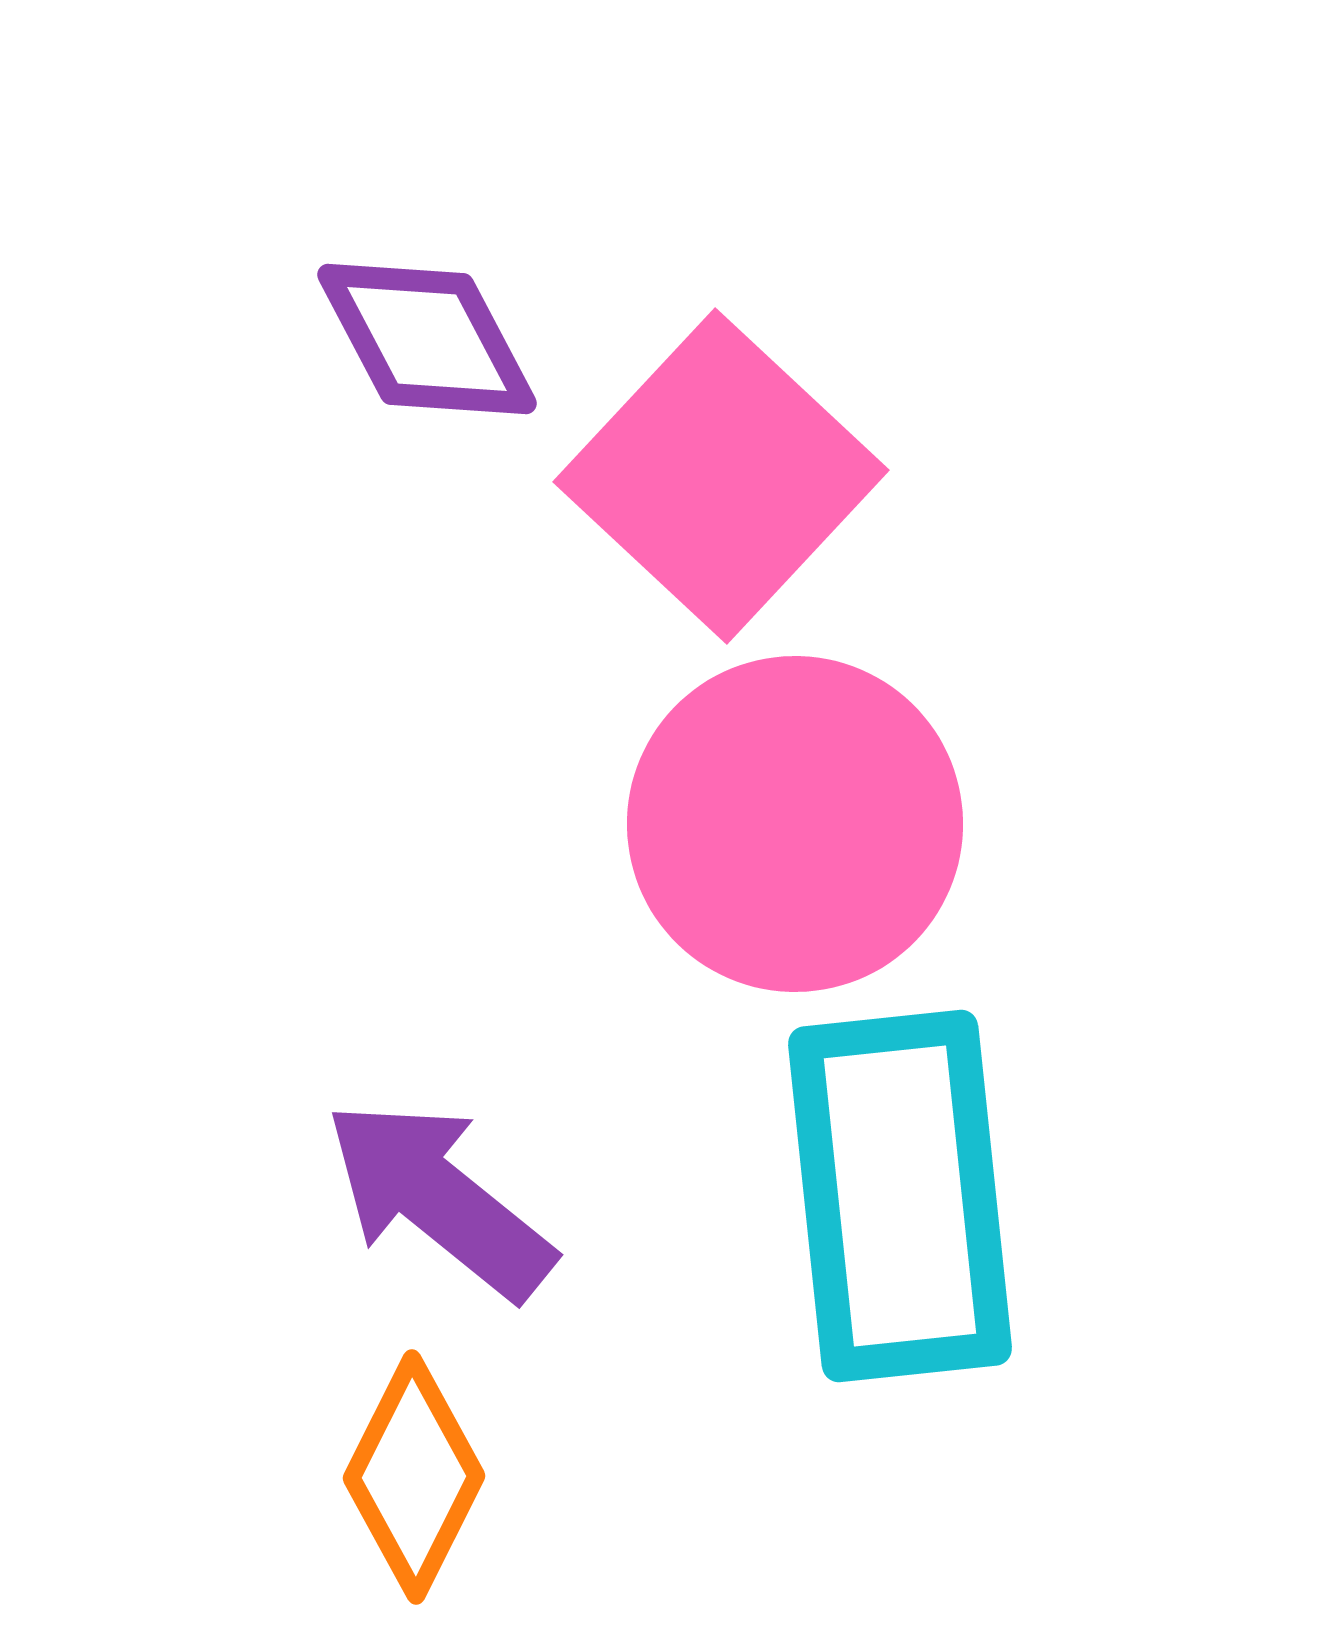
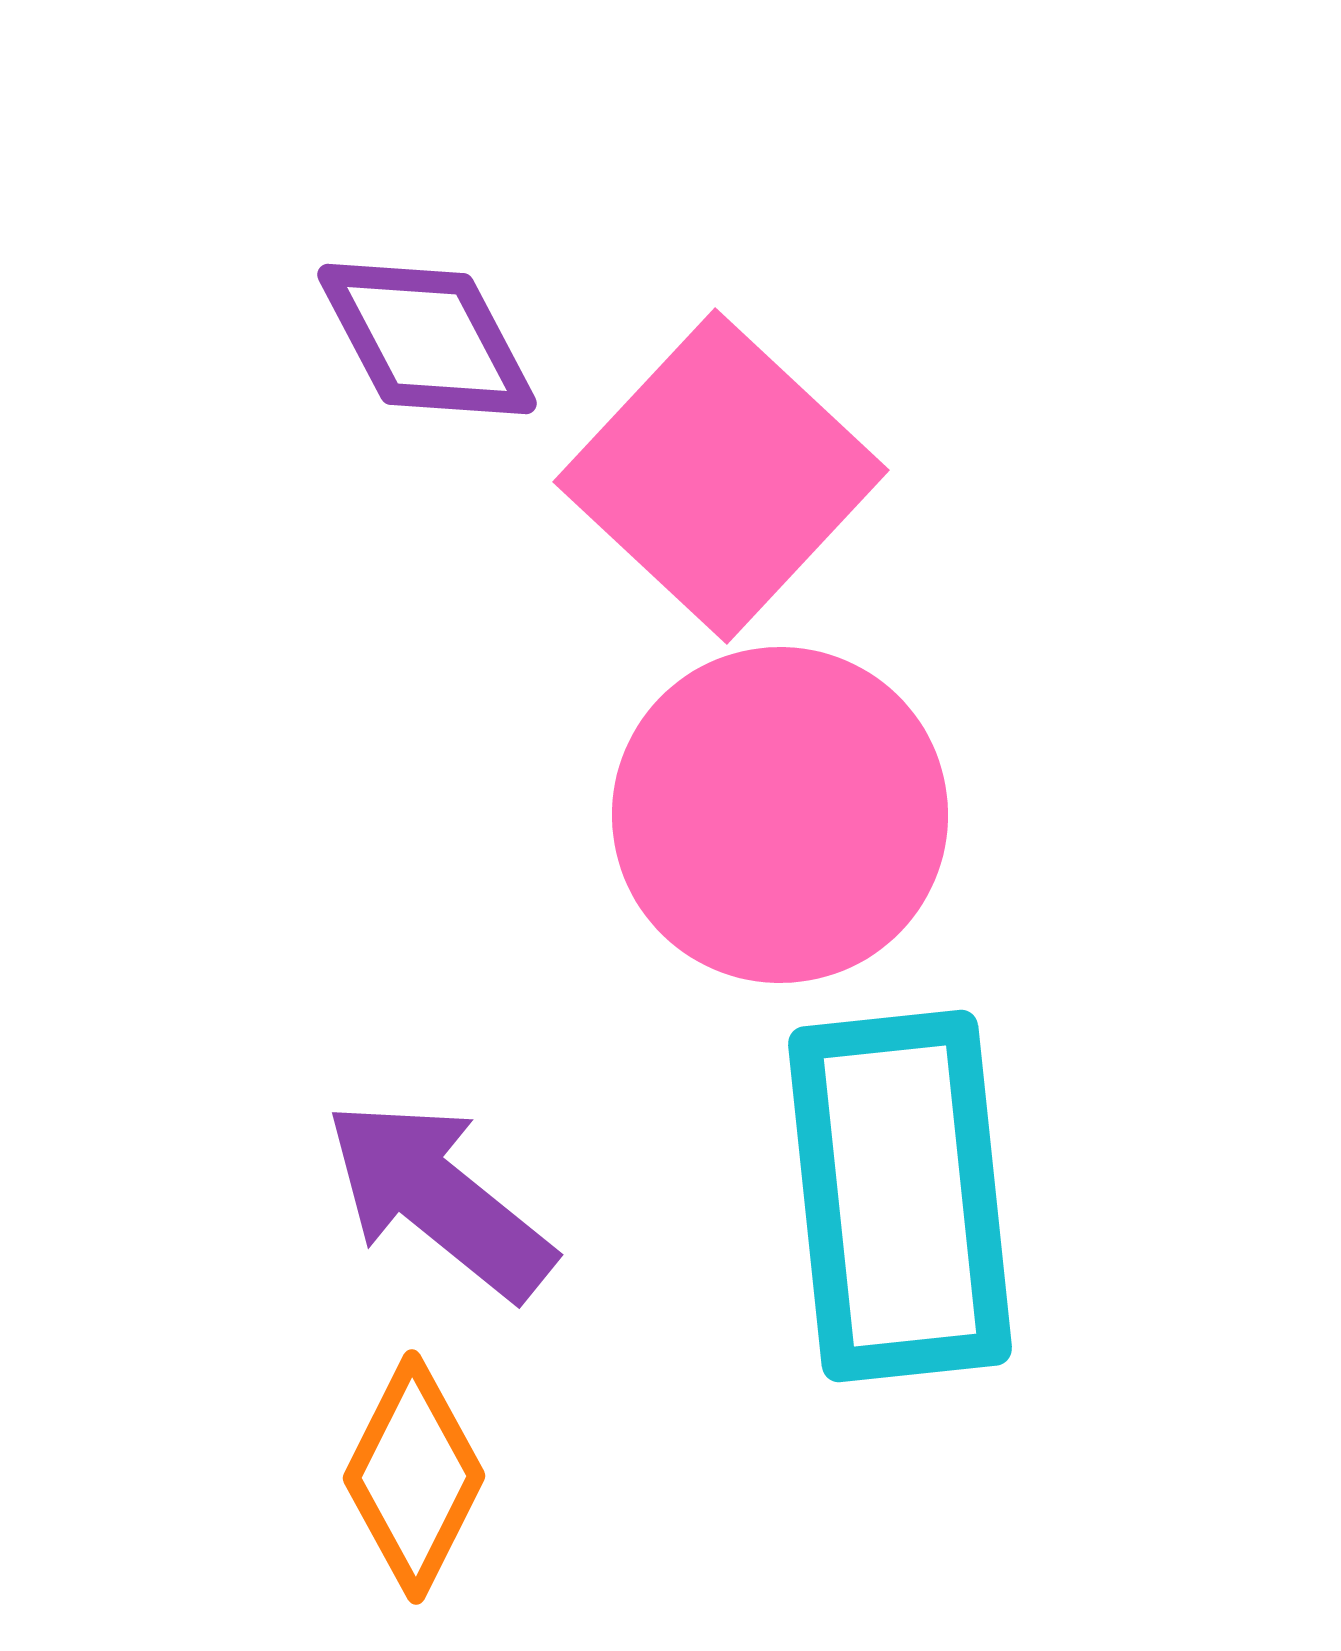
pink circle: moved 15 px left, 9 px up
